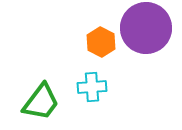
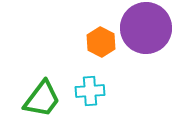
cyan cross: moved 2 px left, 4 px down
green trapezoid: moved 1 px right, 3 px up
